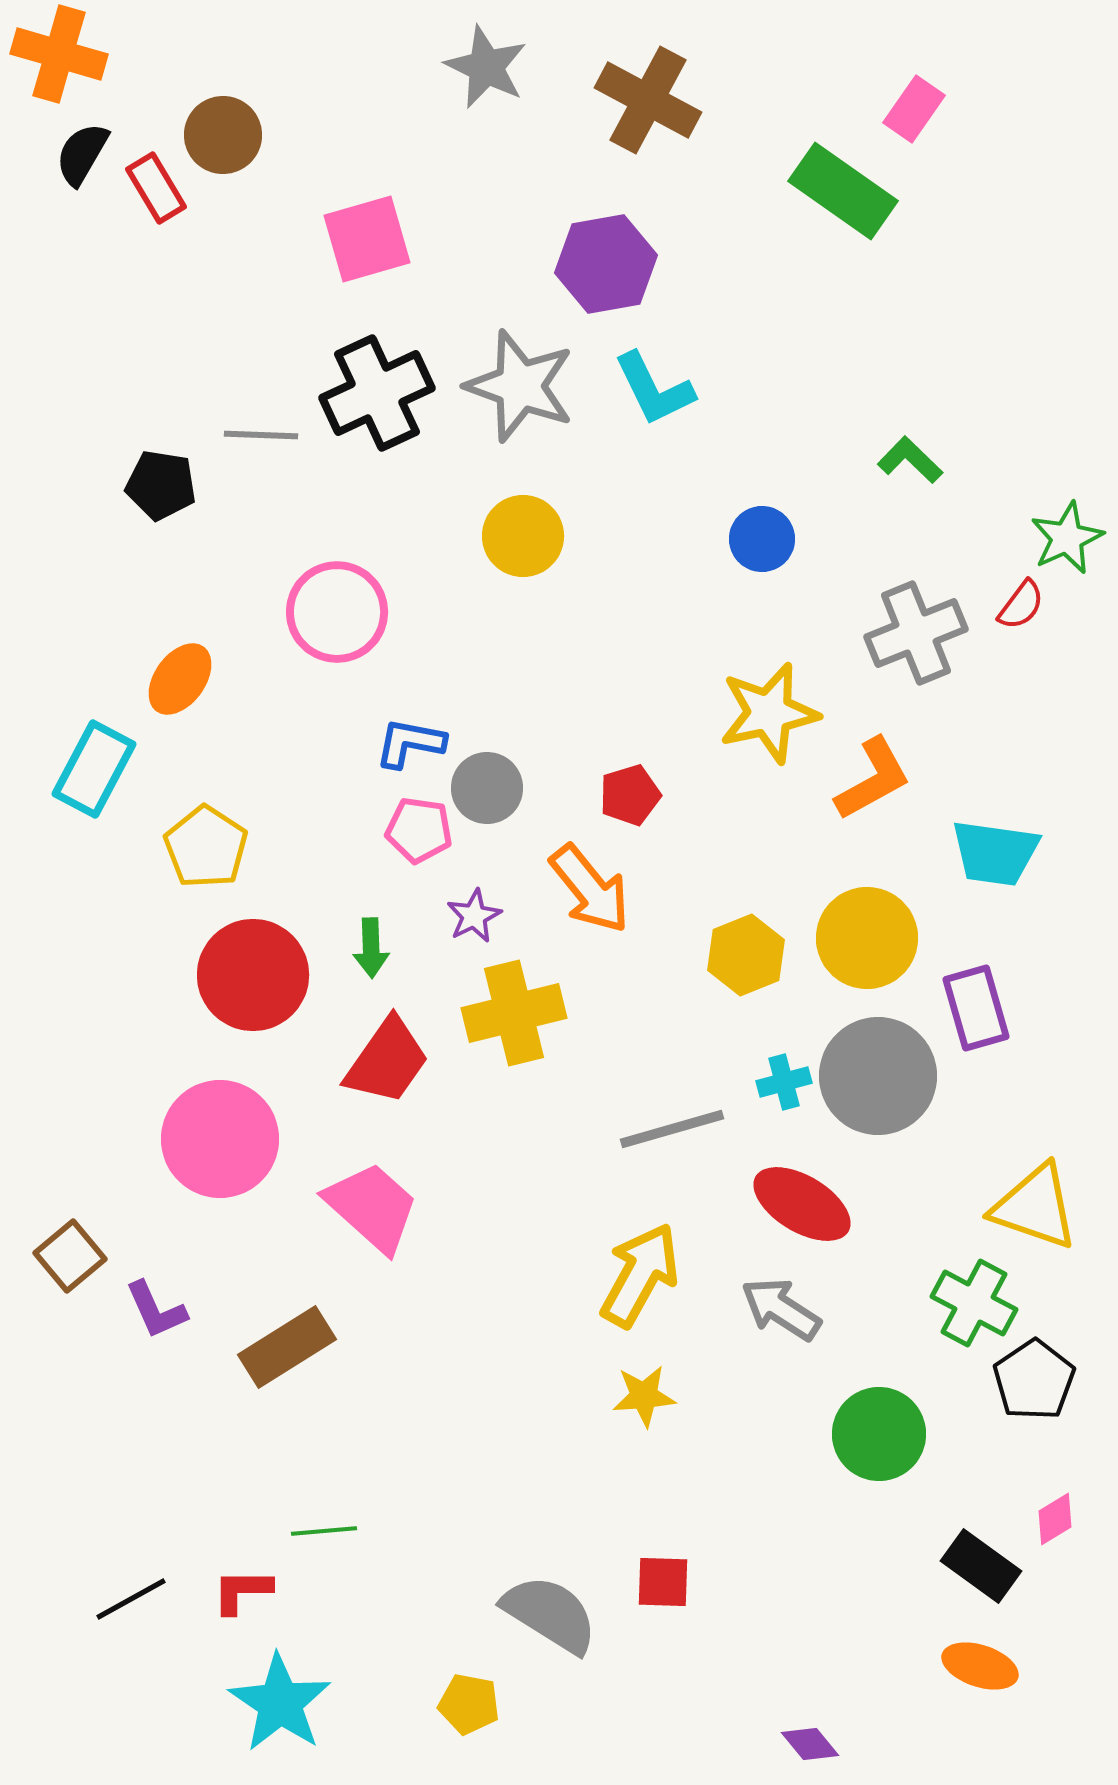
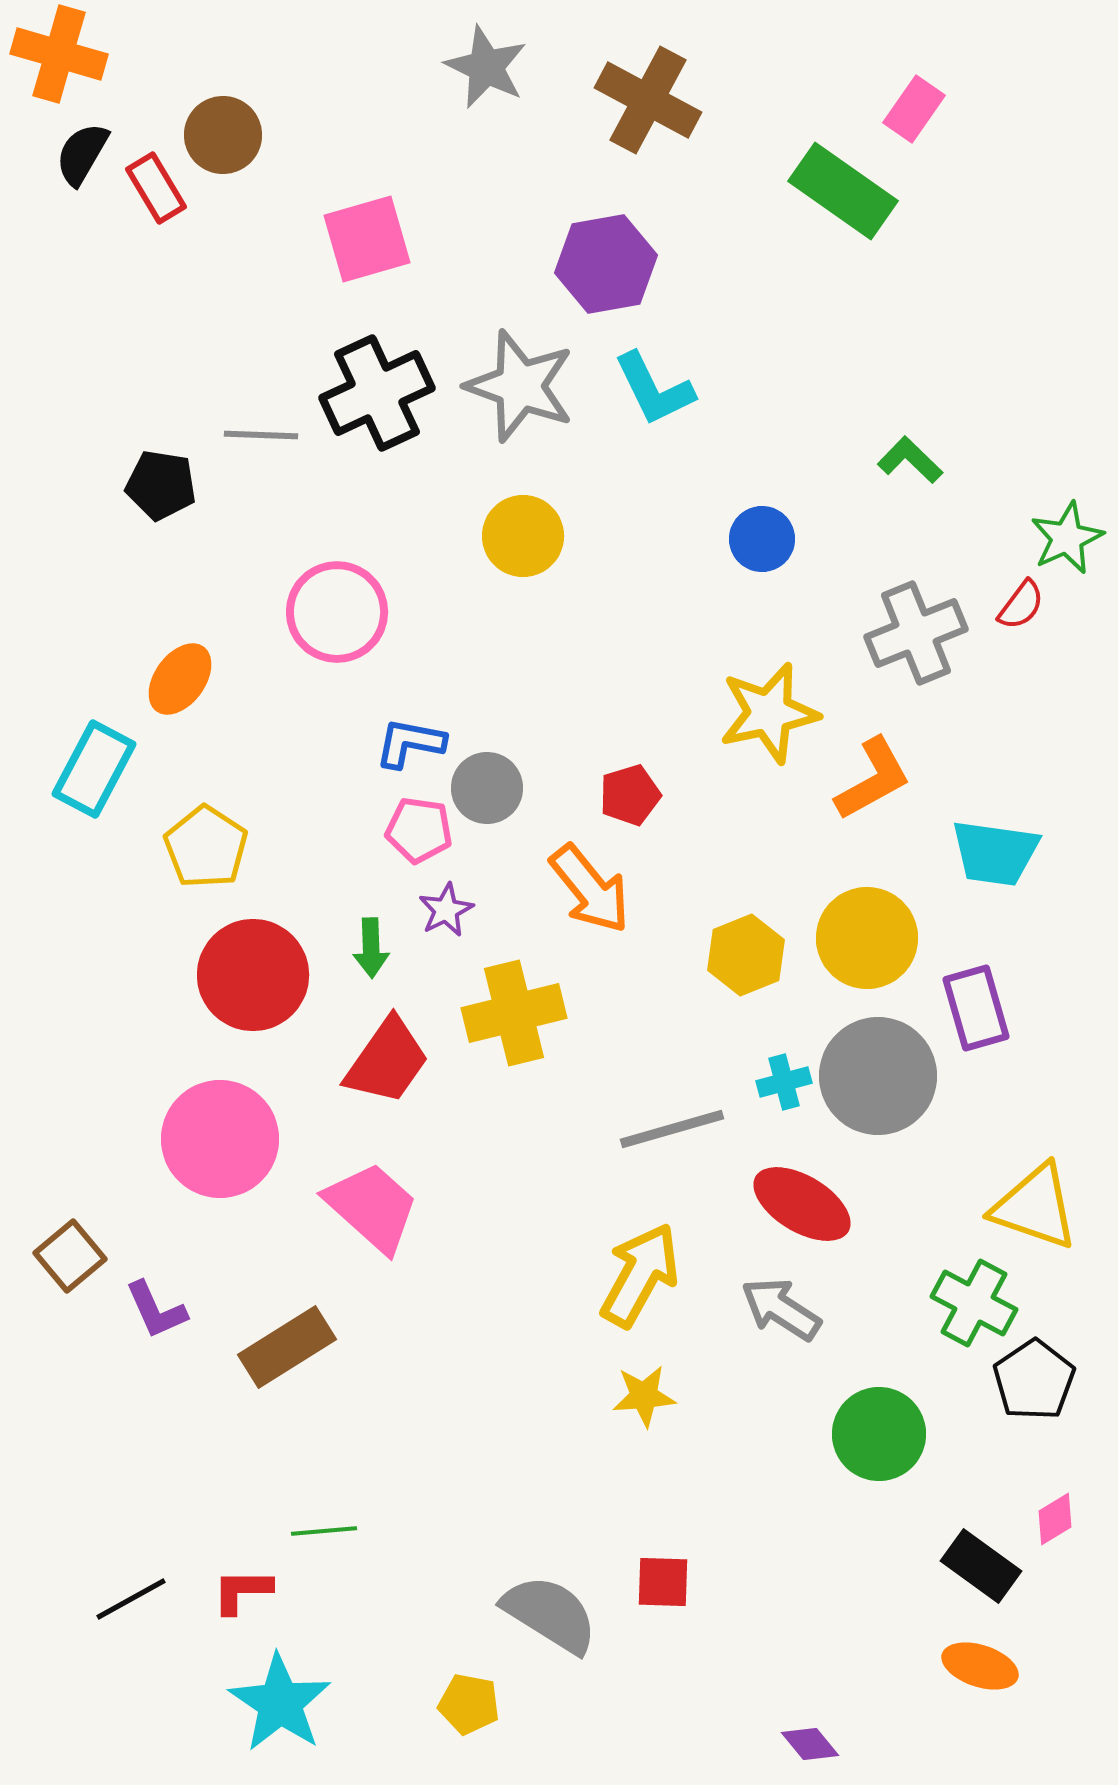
purple star at (474, 916): moved 28 px left, 6 px up
